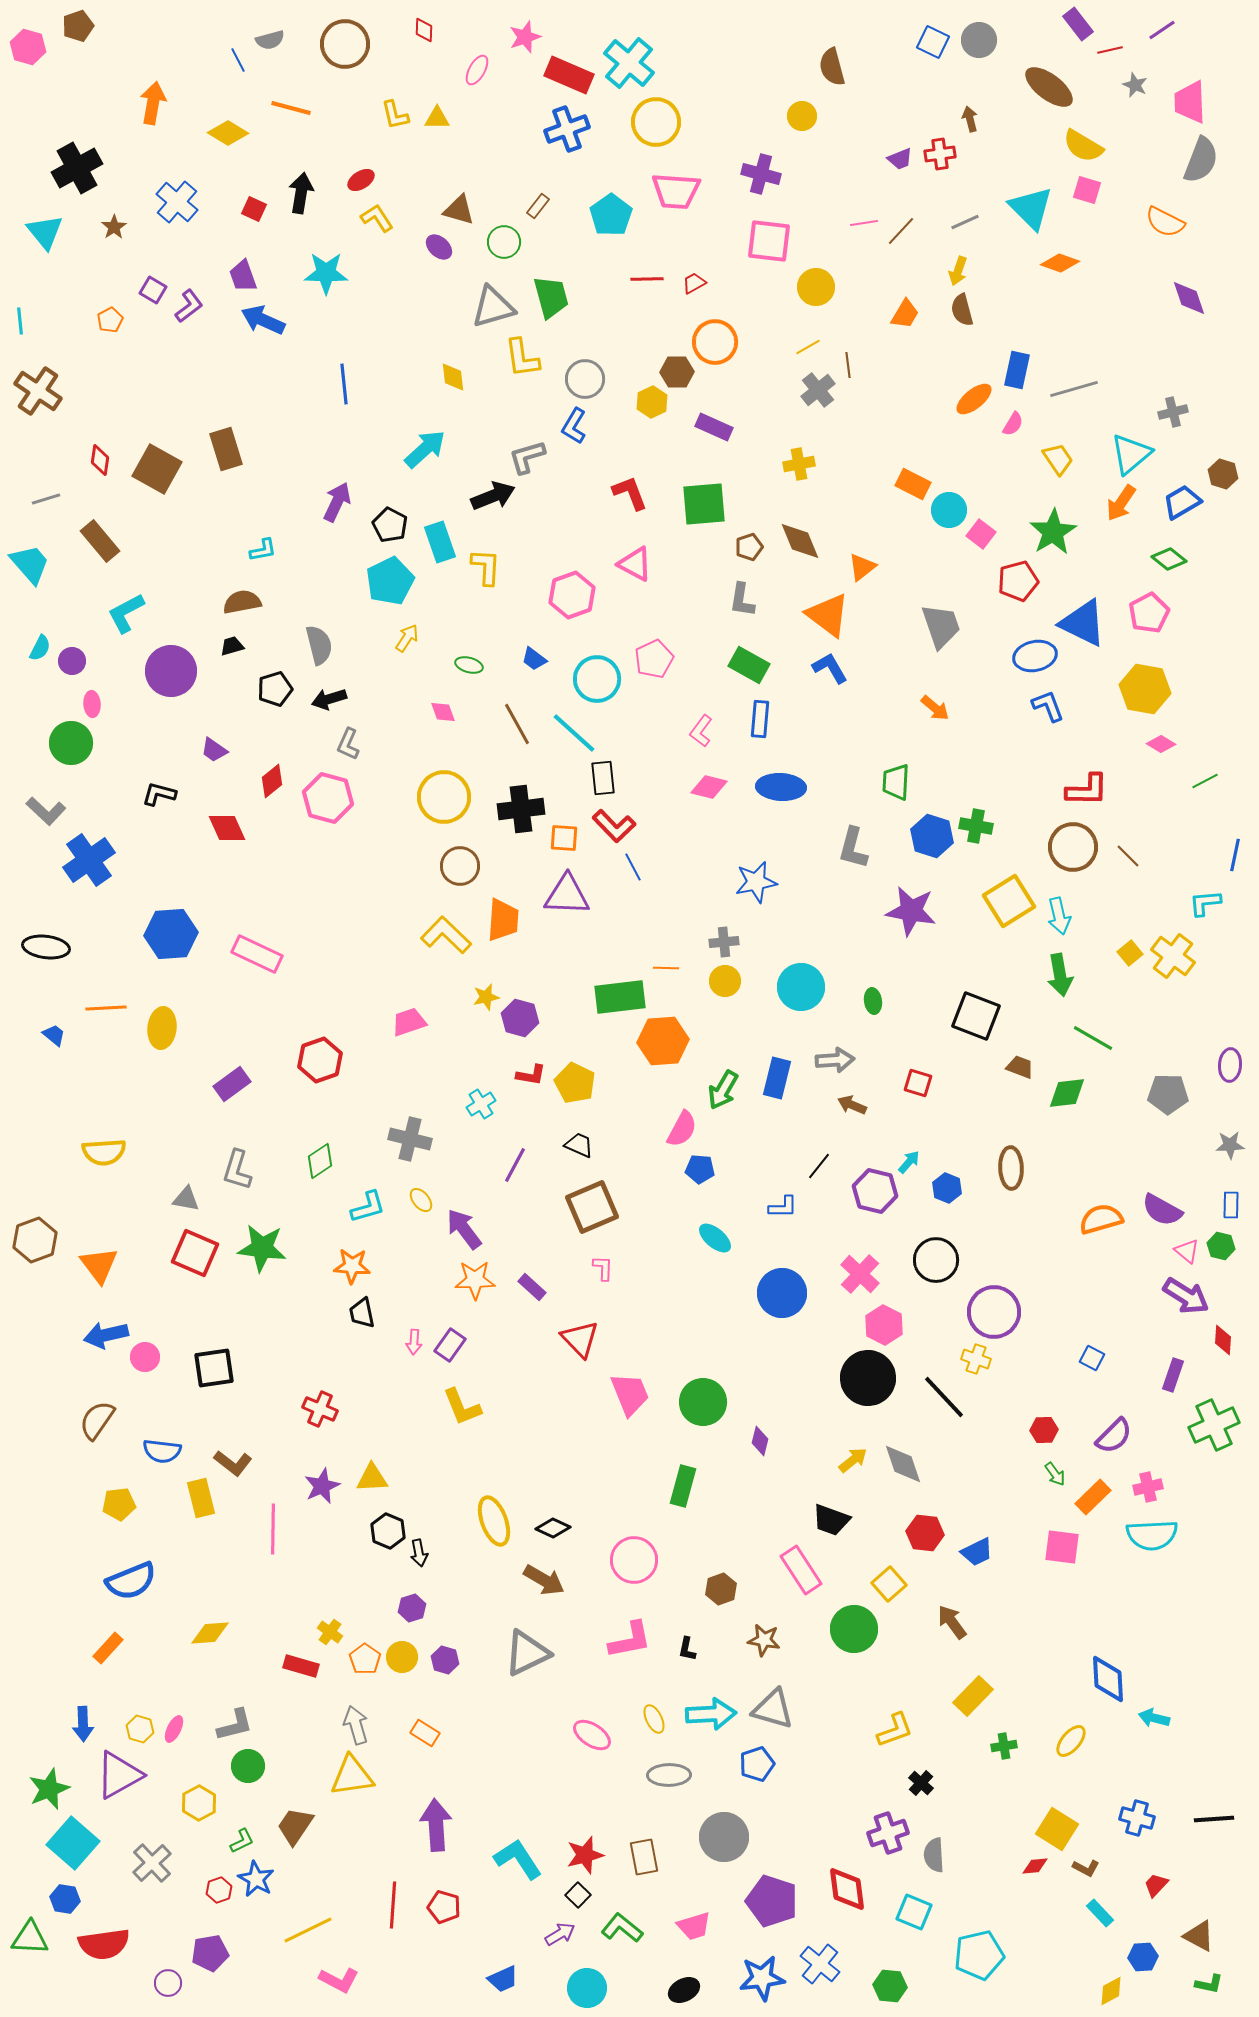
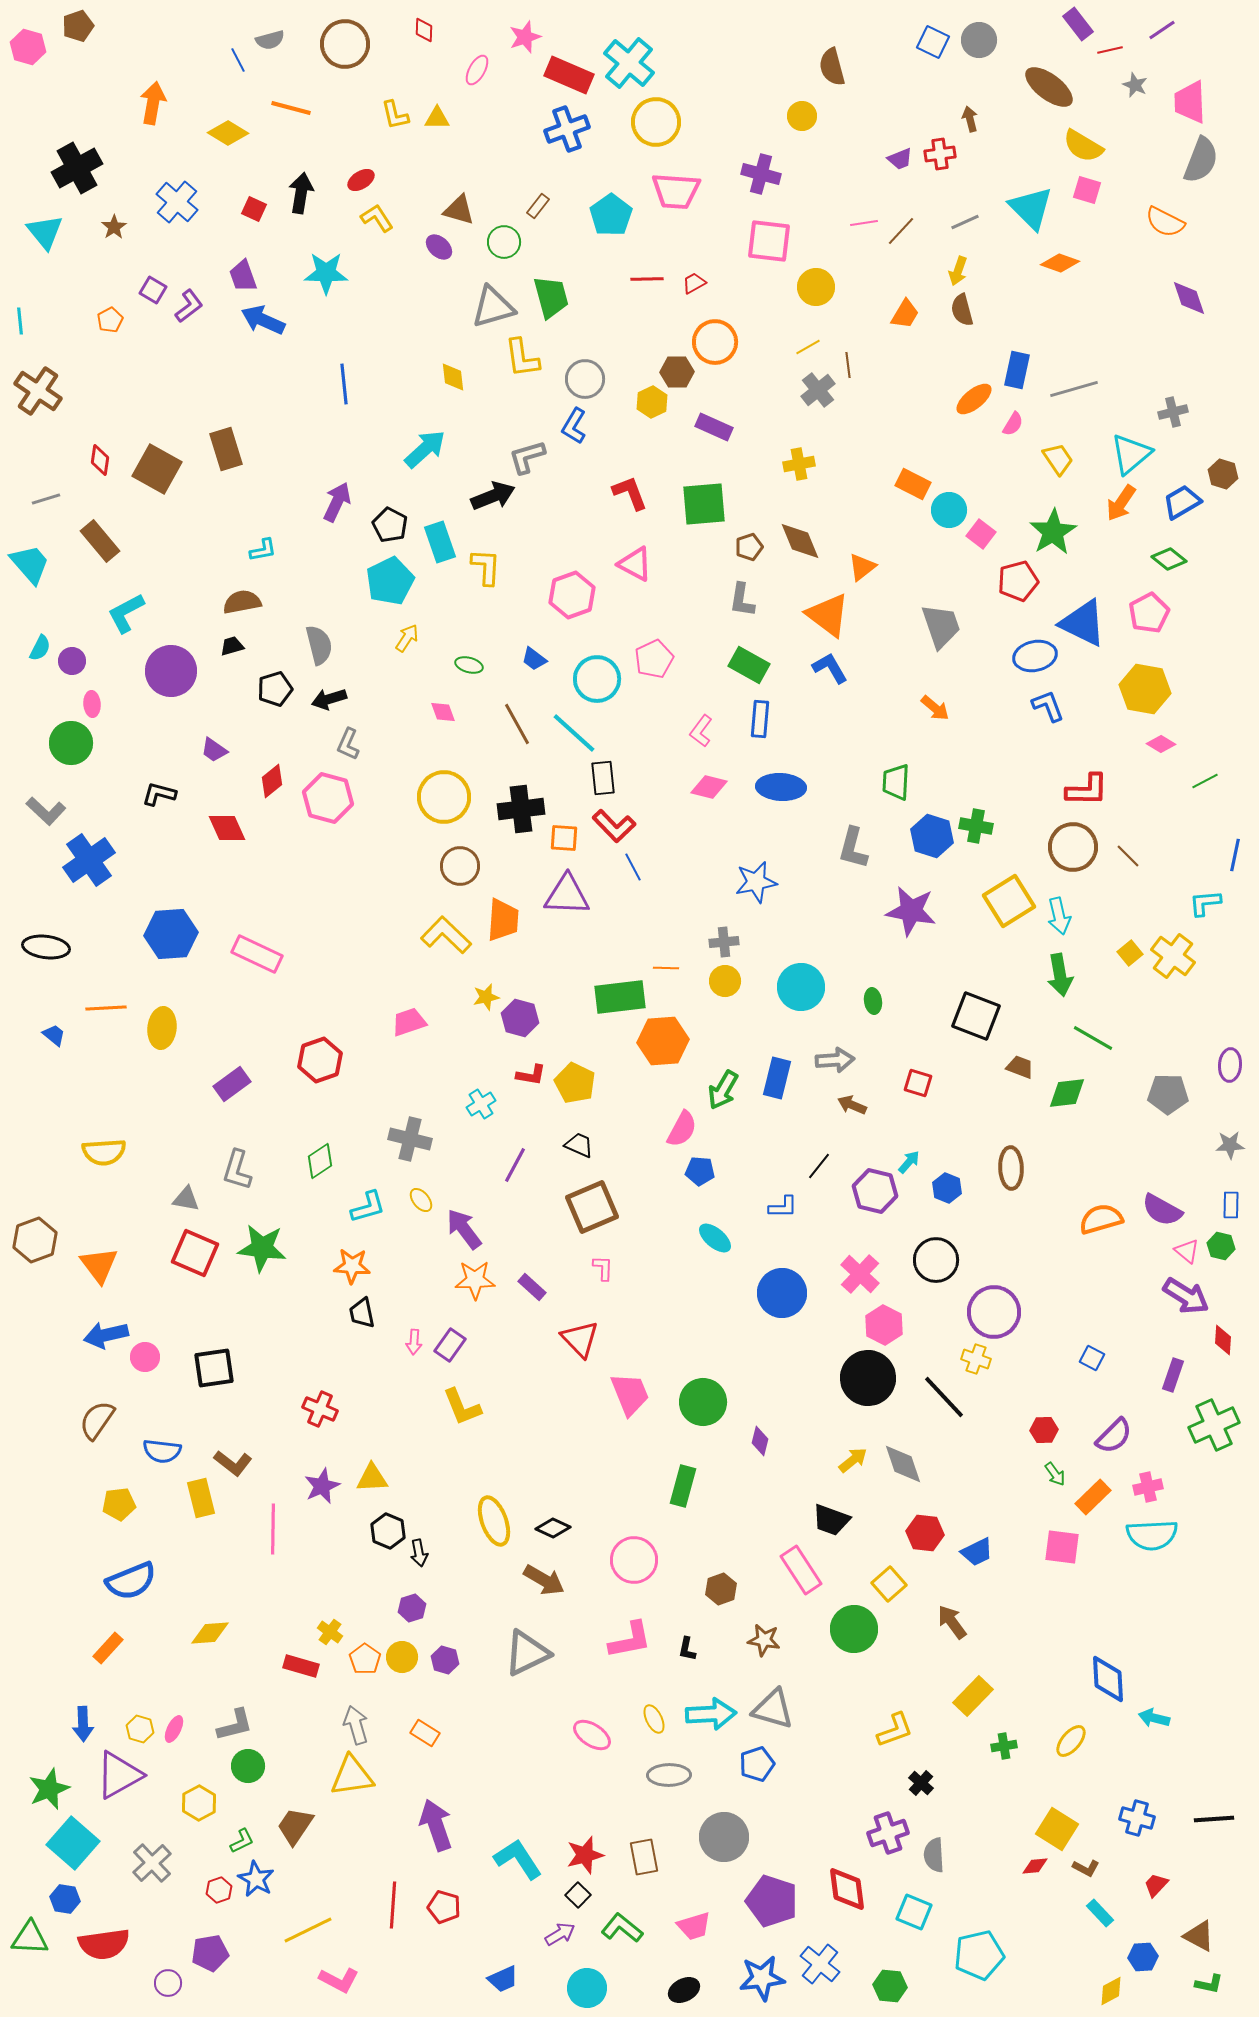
blue pentagon at (700, 1169): moved 2 px down
purple arrow at (436, 1825): rotated 15 degrees counterclockwise
